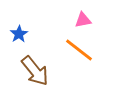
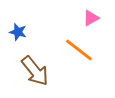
pink triangle: moved 8 px right, 2 px up; rotated 18 degrees counterclockwise
blue star: moved 1 px left, 2 px up; rotated 24 degrees counterclockwise
